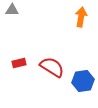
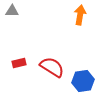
gray triangle: moved 1 px down
orange arrow: moved 1 px left, 2 px up
